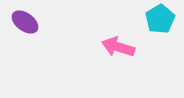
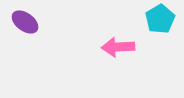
pink arrow: rotated 20 degrees counterclockwise
